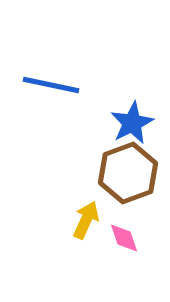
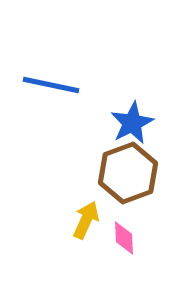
pink diamond: rotated 16 degrees clockwise
